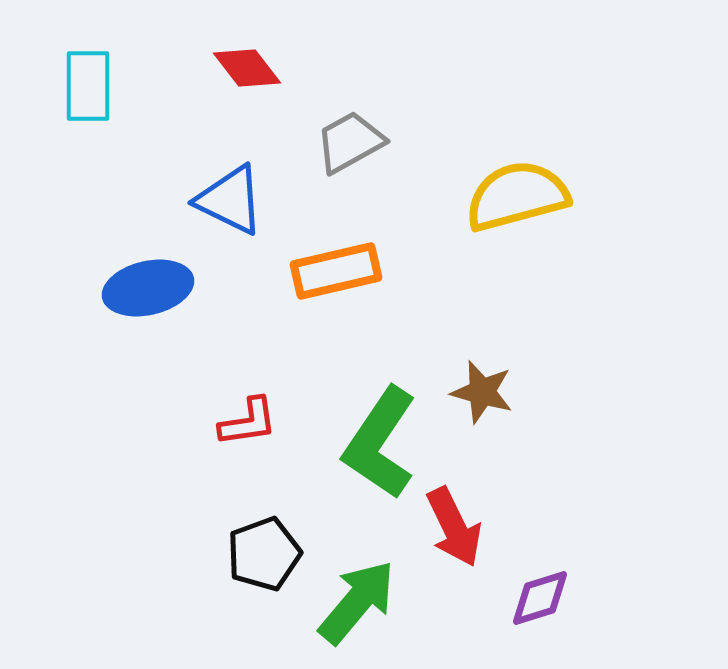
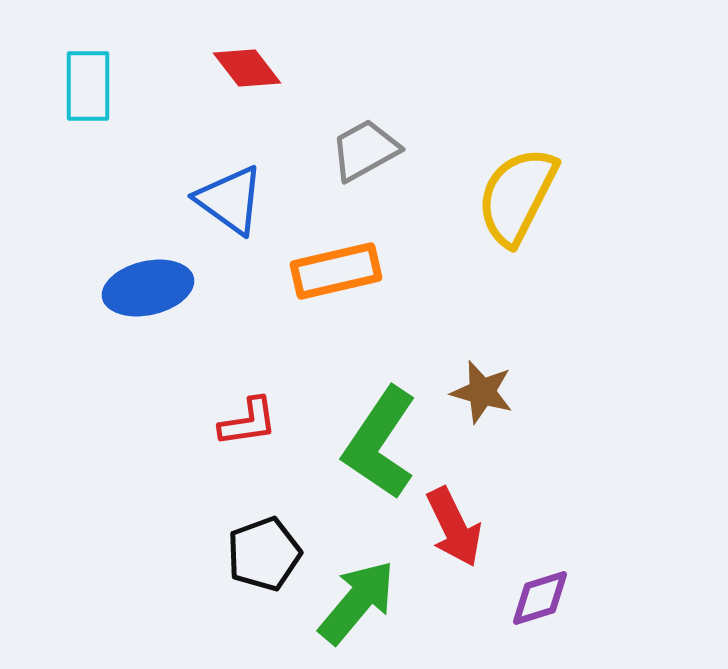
gray trapezoid: moved 15 px right, 8 px down
yellow semicircle: rotated 48 degrees counterclockwise
blue triangle: rotated 10 degrees clockwise
